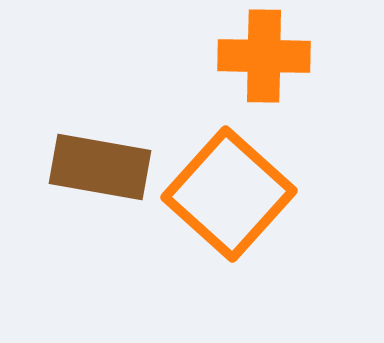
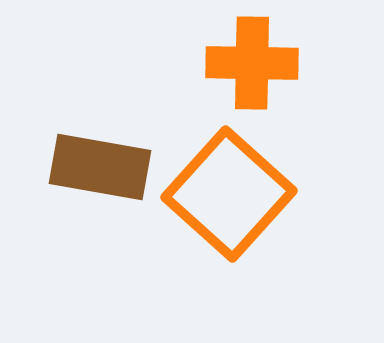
orange cross: moved 12 px left, 7 px down
